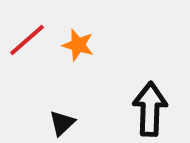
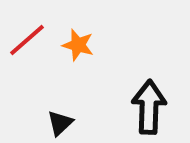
black arrow: moved 1 px left, 2 px up
black triangle: moved 2 px left
